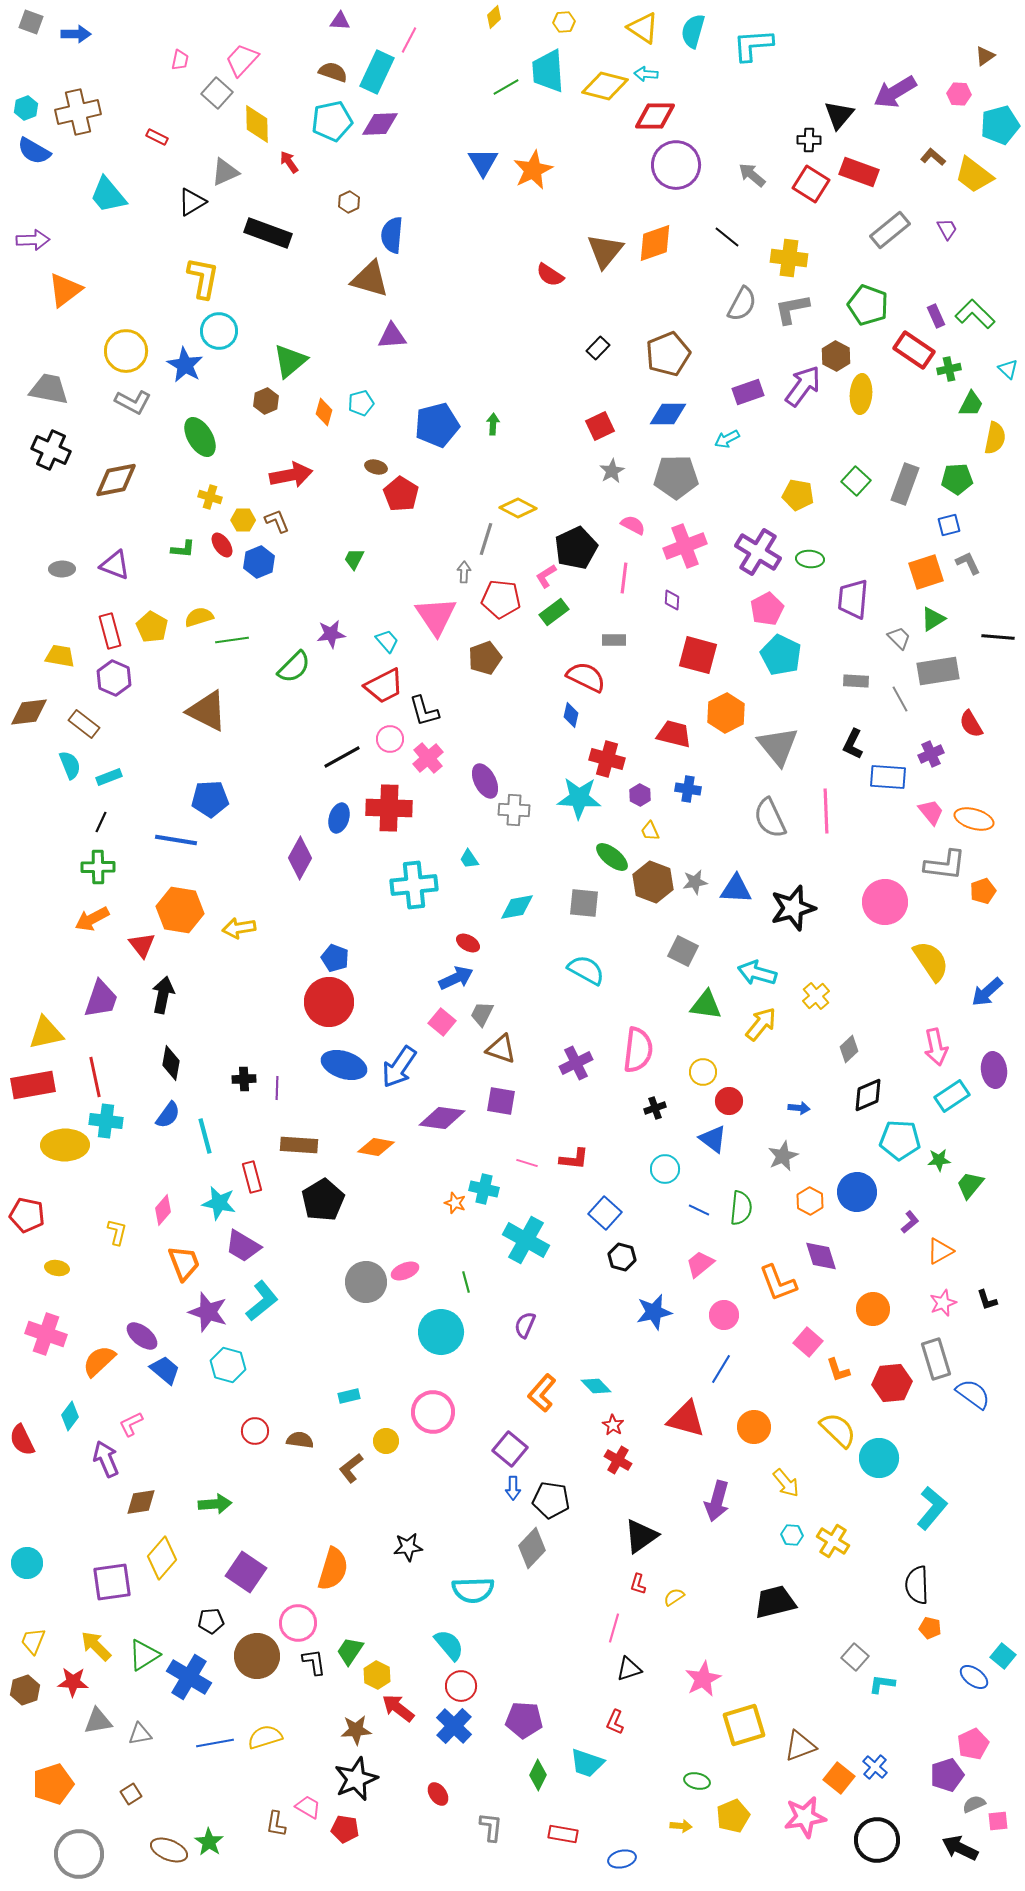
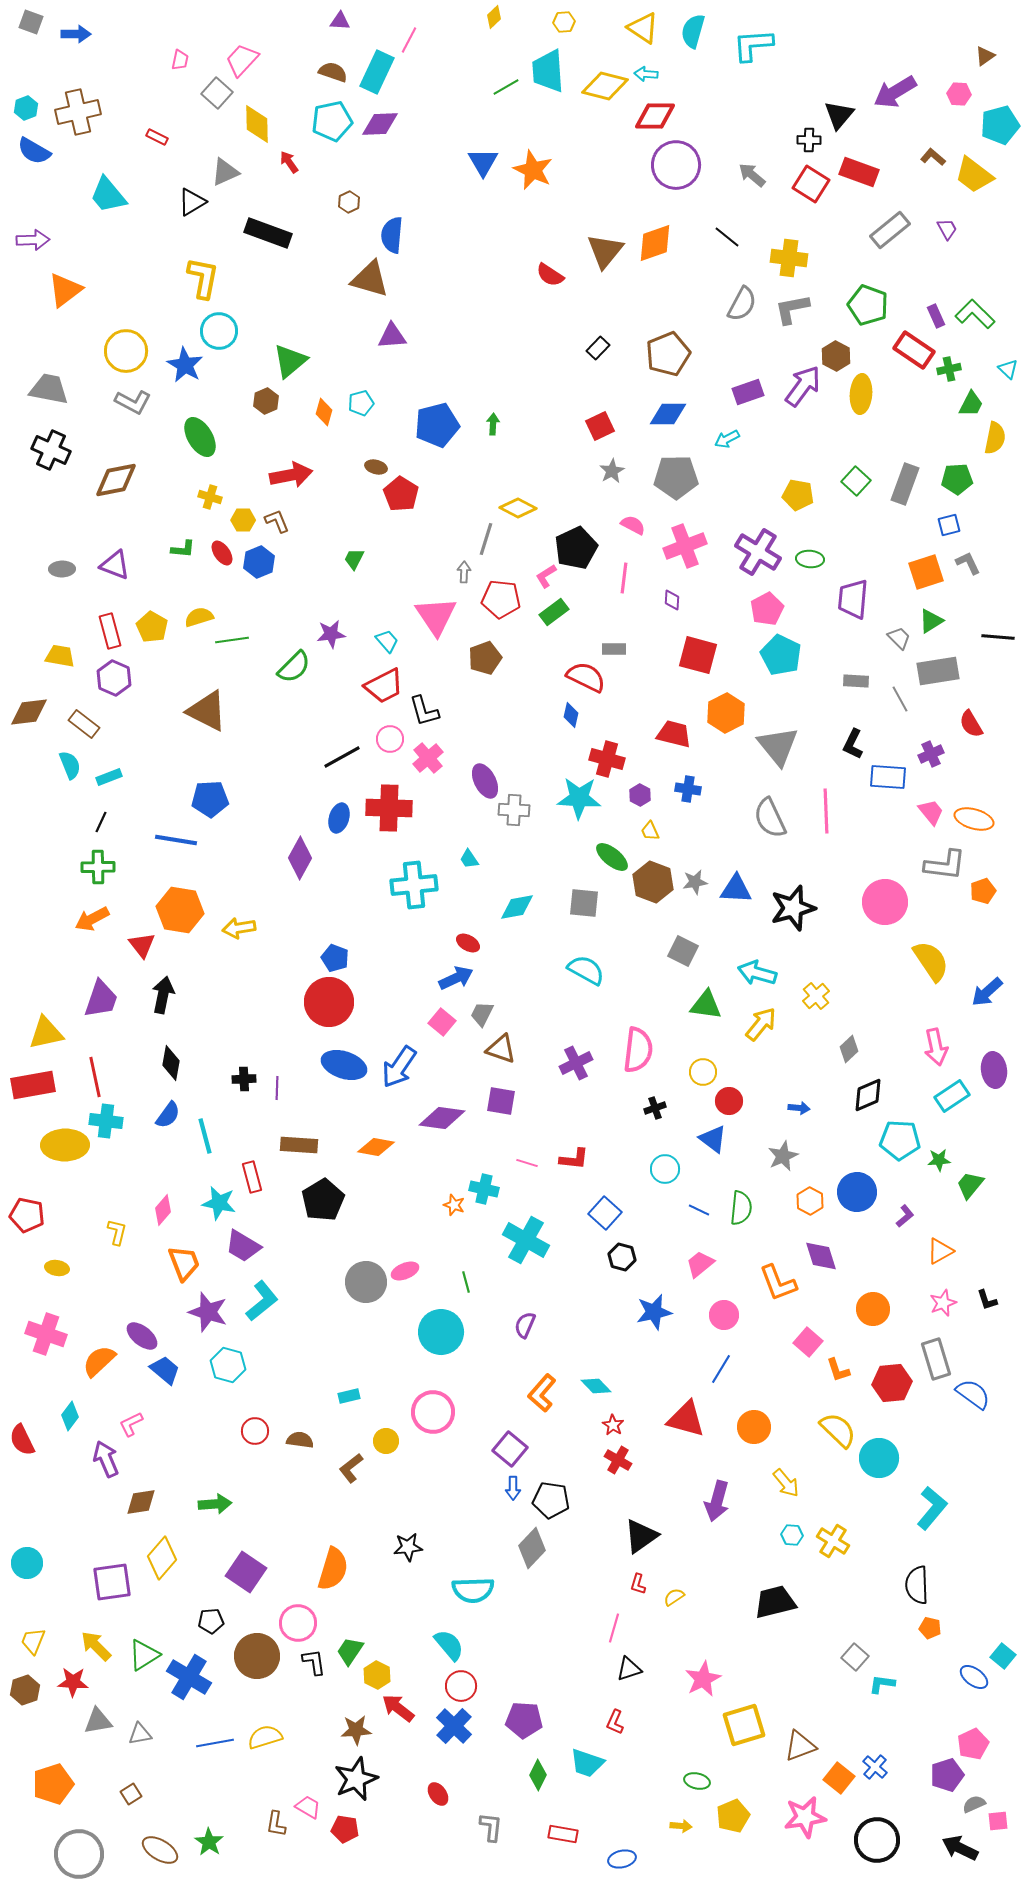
orange star at (533, 170): rotated 21 degrees counterclockwise
red ellipse at (222, 545): moved 8 px down
green triangle at (933, 619): moved 2 px left, 2 px down
gray rectangle at (614, 640): moved 9 px down
orange star at (455, 1203): moved 1 px left, 2 px down
purple L-shape at (910, 1222): moved 5 px left, 6 px up
brown ellipse at (169, 1850): moved 9 px left; rotated 9 degrees clockwise
